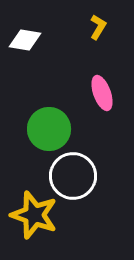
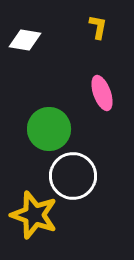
yellow L-shape: rotated 20 degrees counterclockwise
